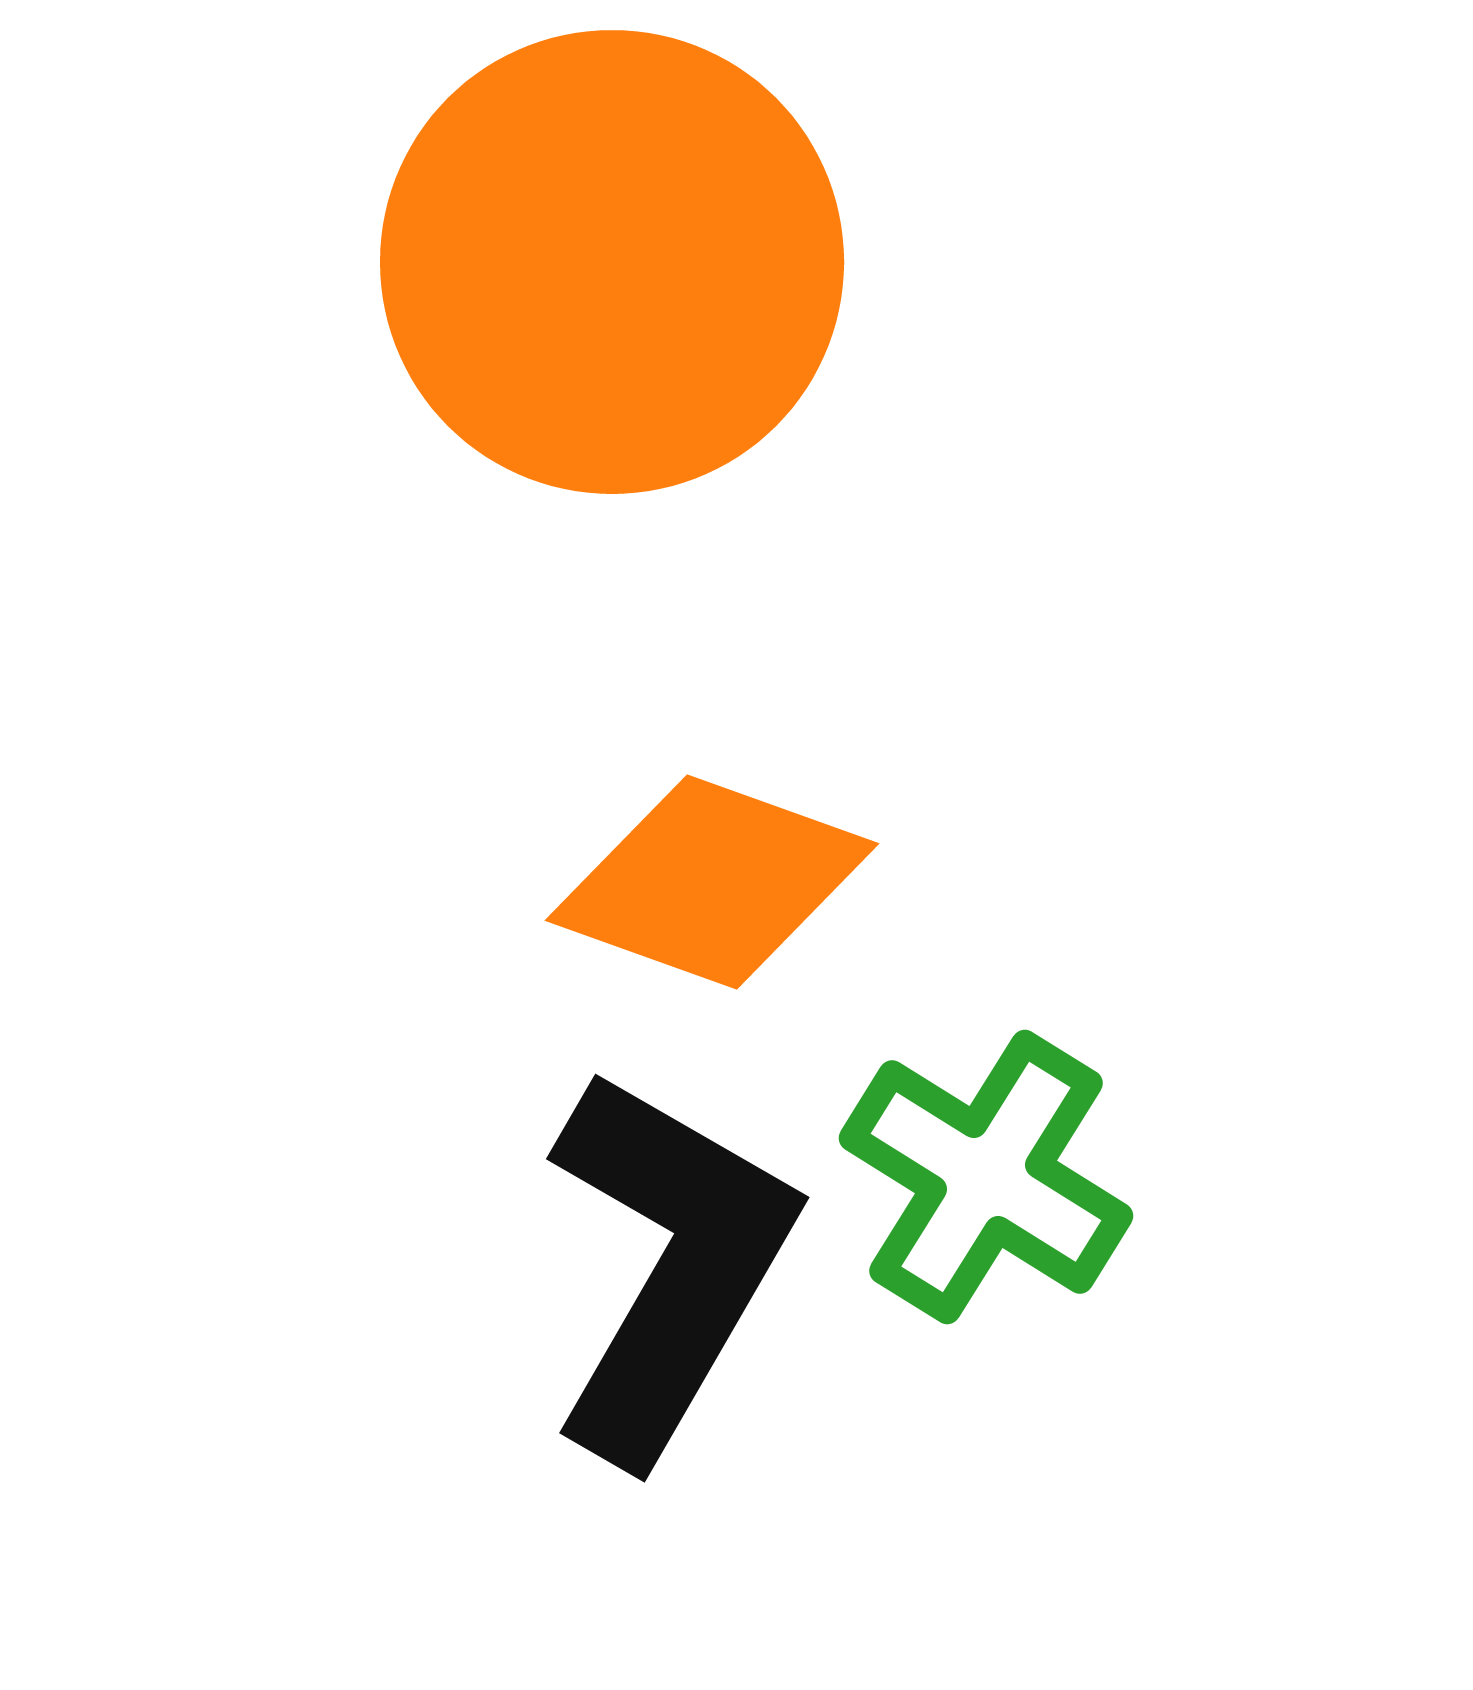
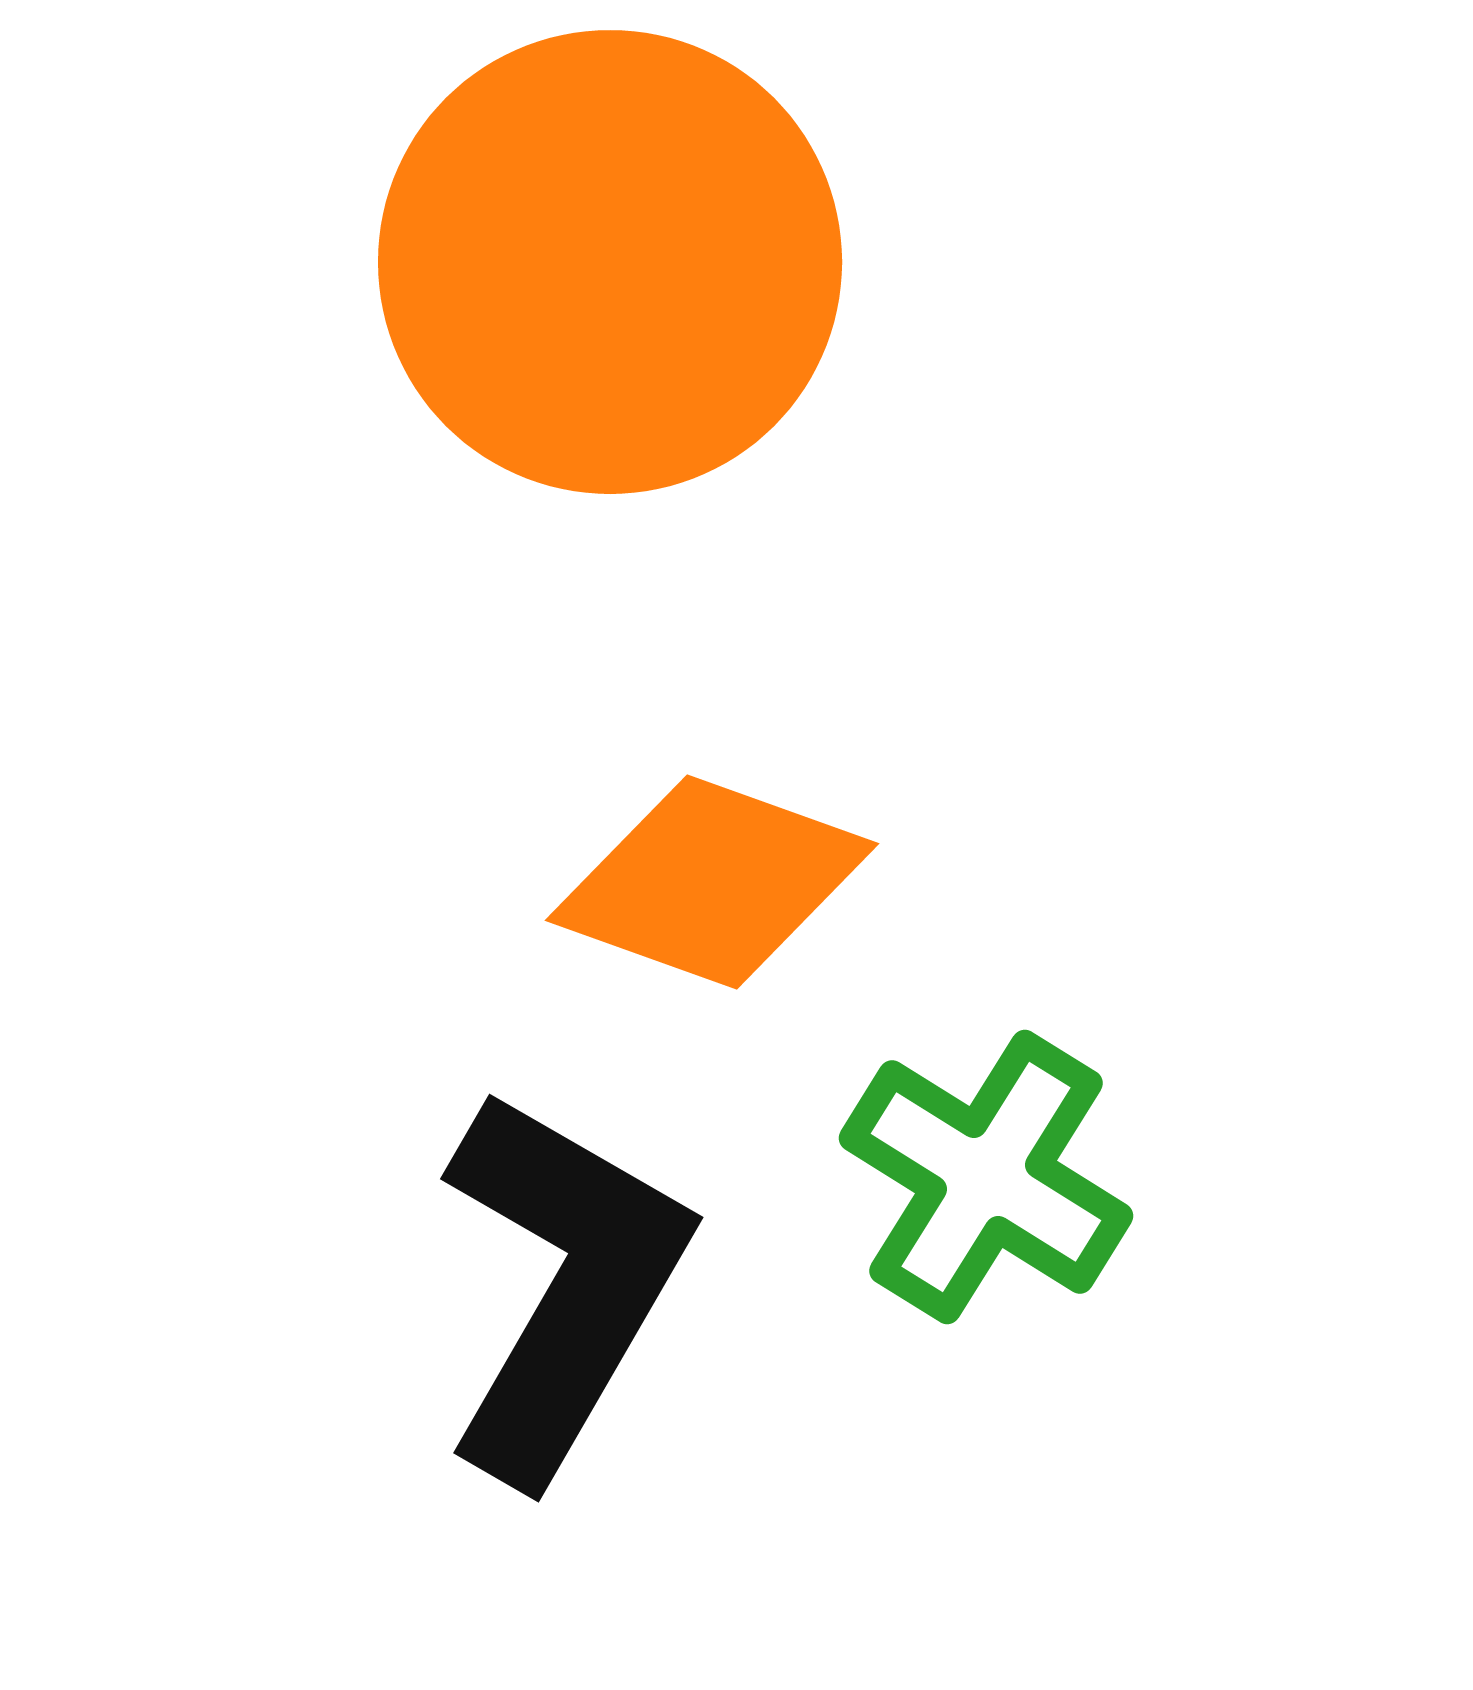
orange circle: moved 2 px left
black L-shape: moved 106 px left, 20 px down
